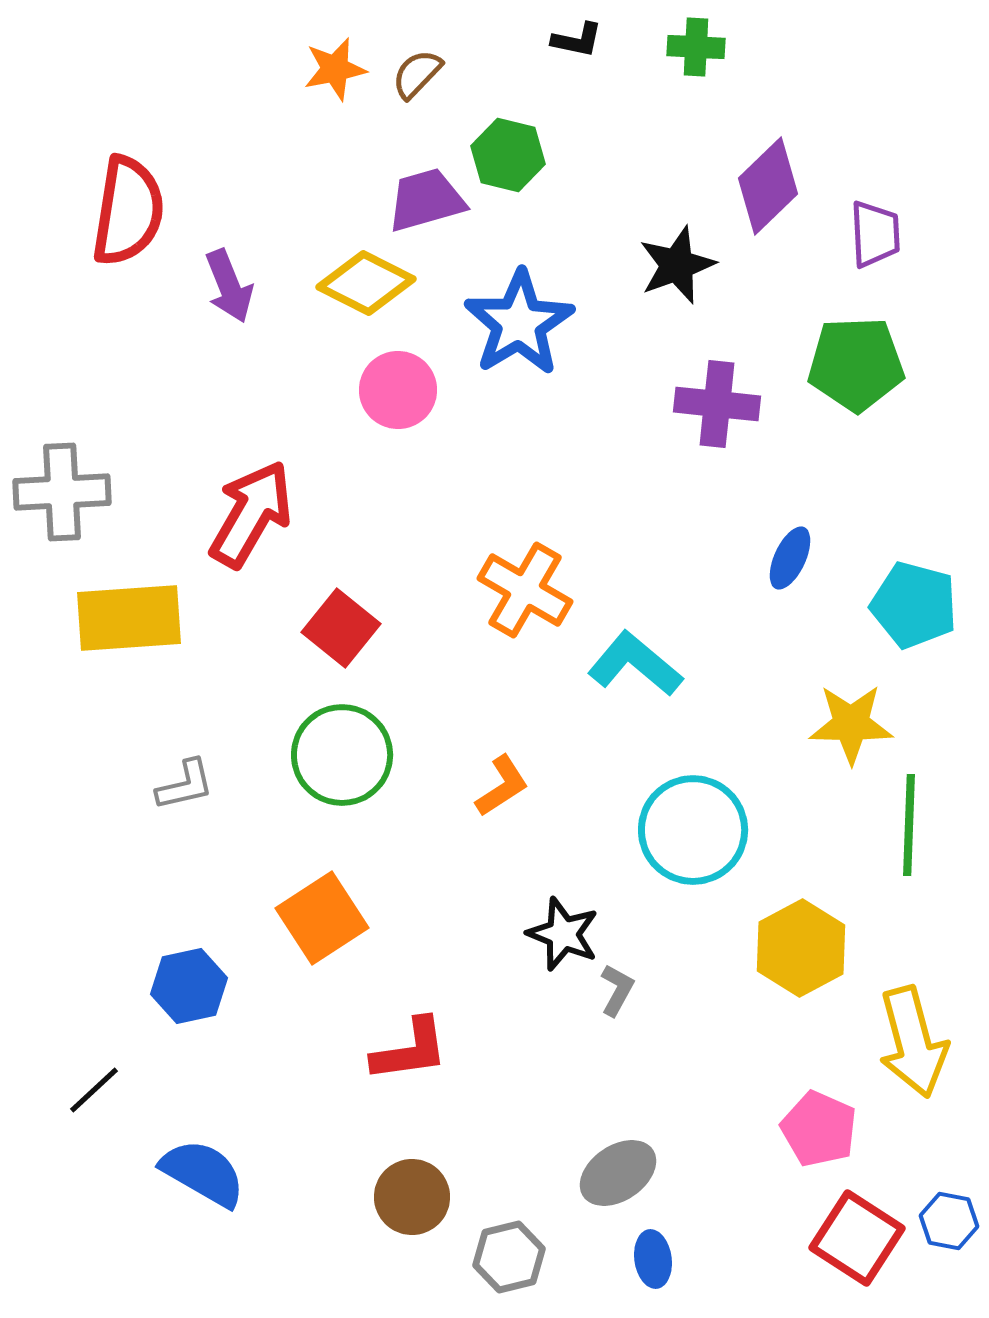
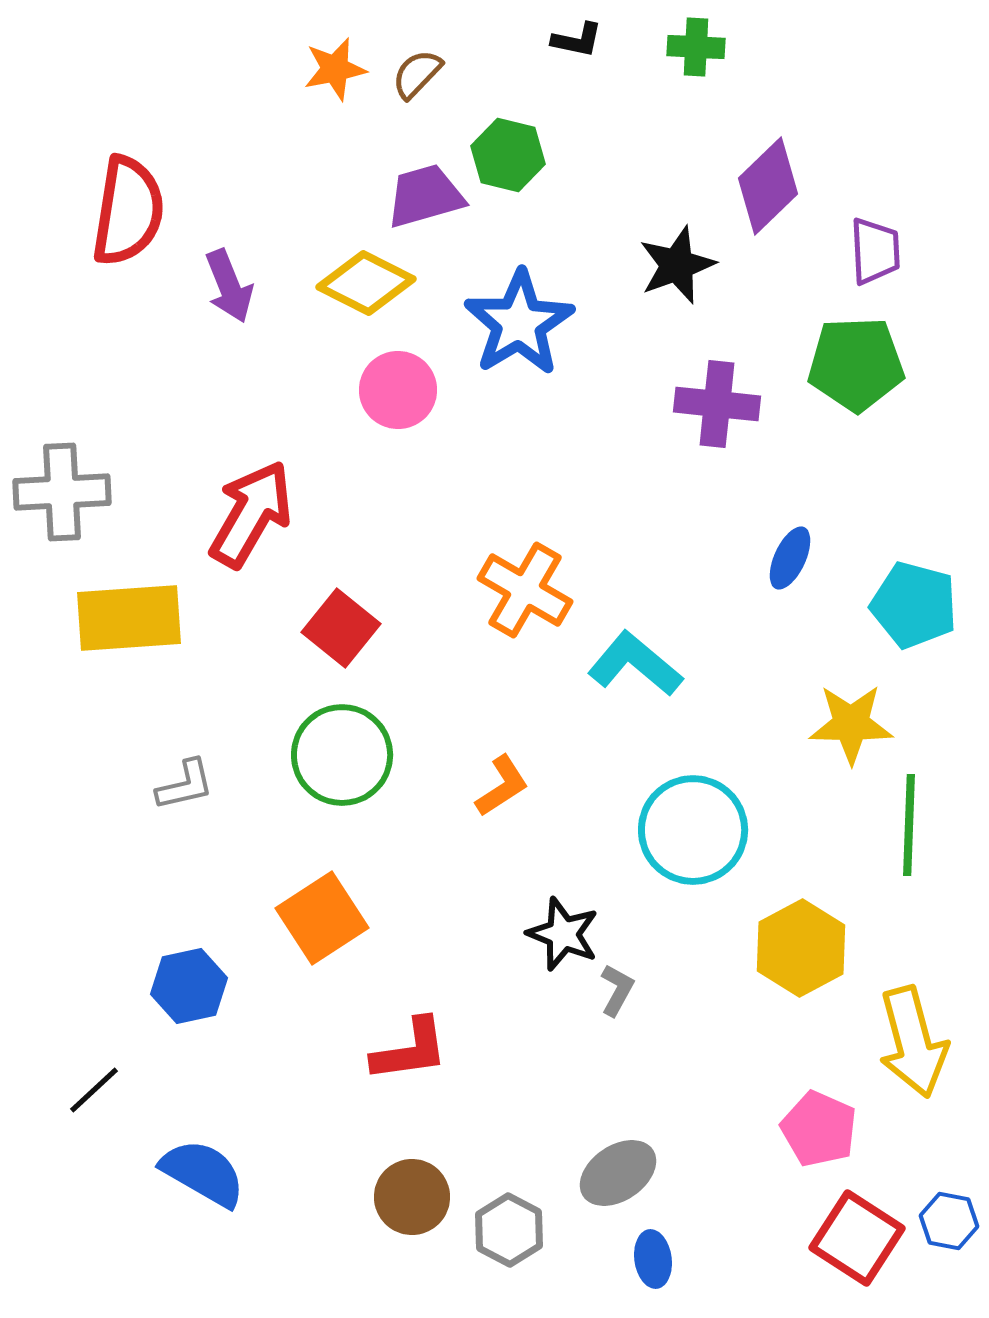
purple trapezoid at (426, 200): moved 1 px left, 4 px up
purple trapezoid at (875, 234): moved 17 px down
gray hexagon at (509, 1257): moved 27 px up; rotated 18 degrees counterclockwise
